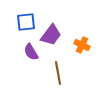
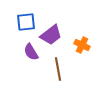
purple trapezoid: rotated 15 degrees clockwise
brown line: moved 4 px up
